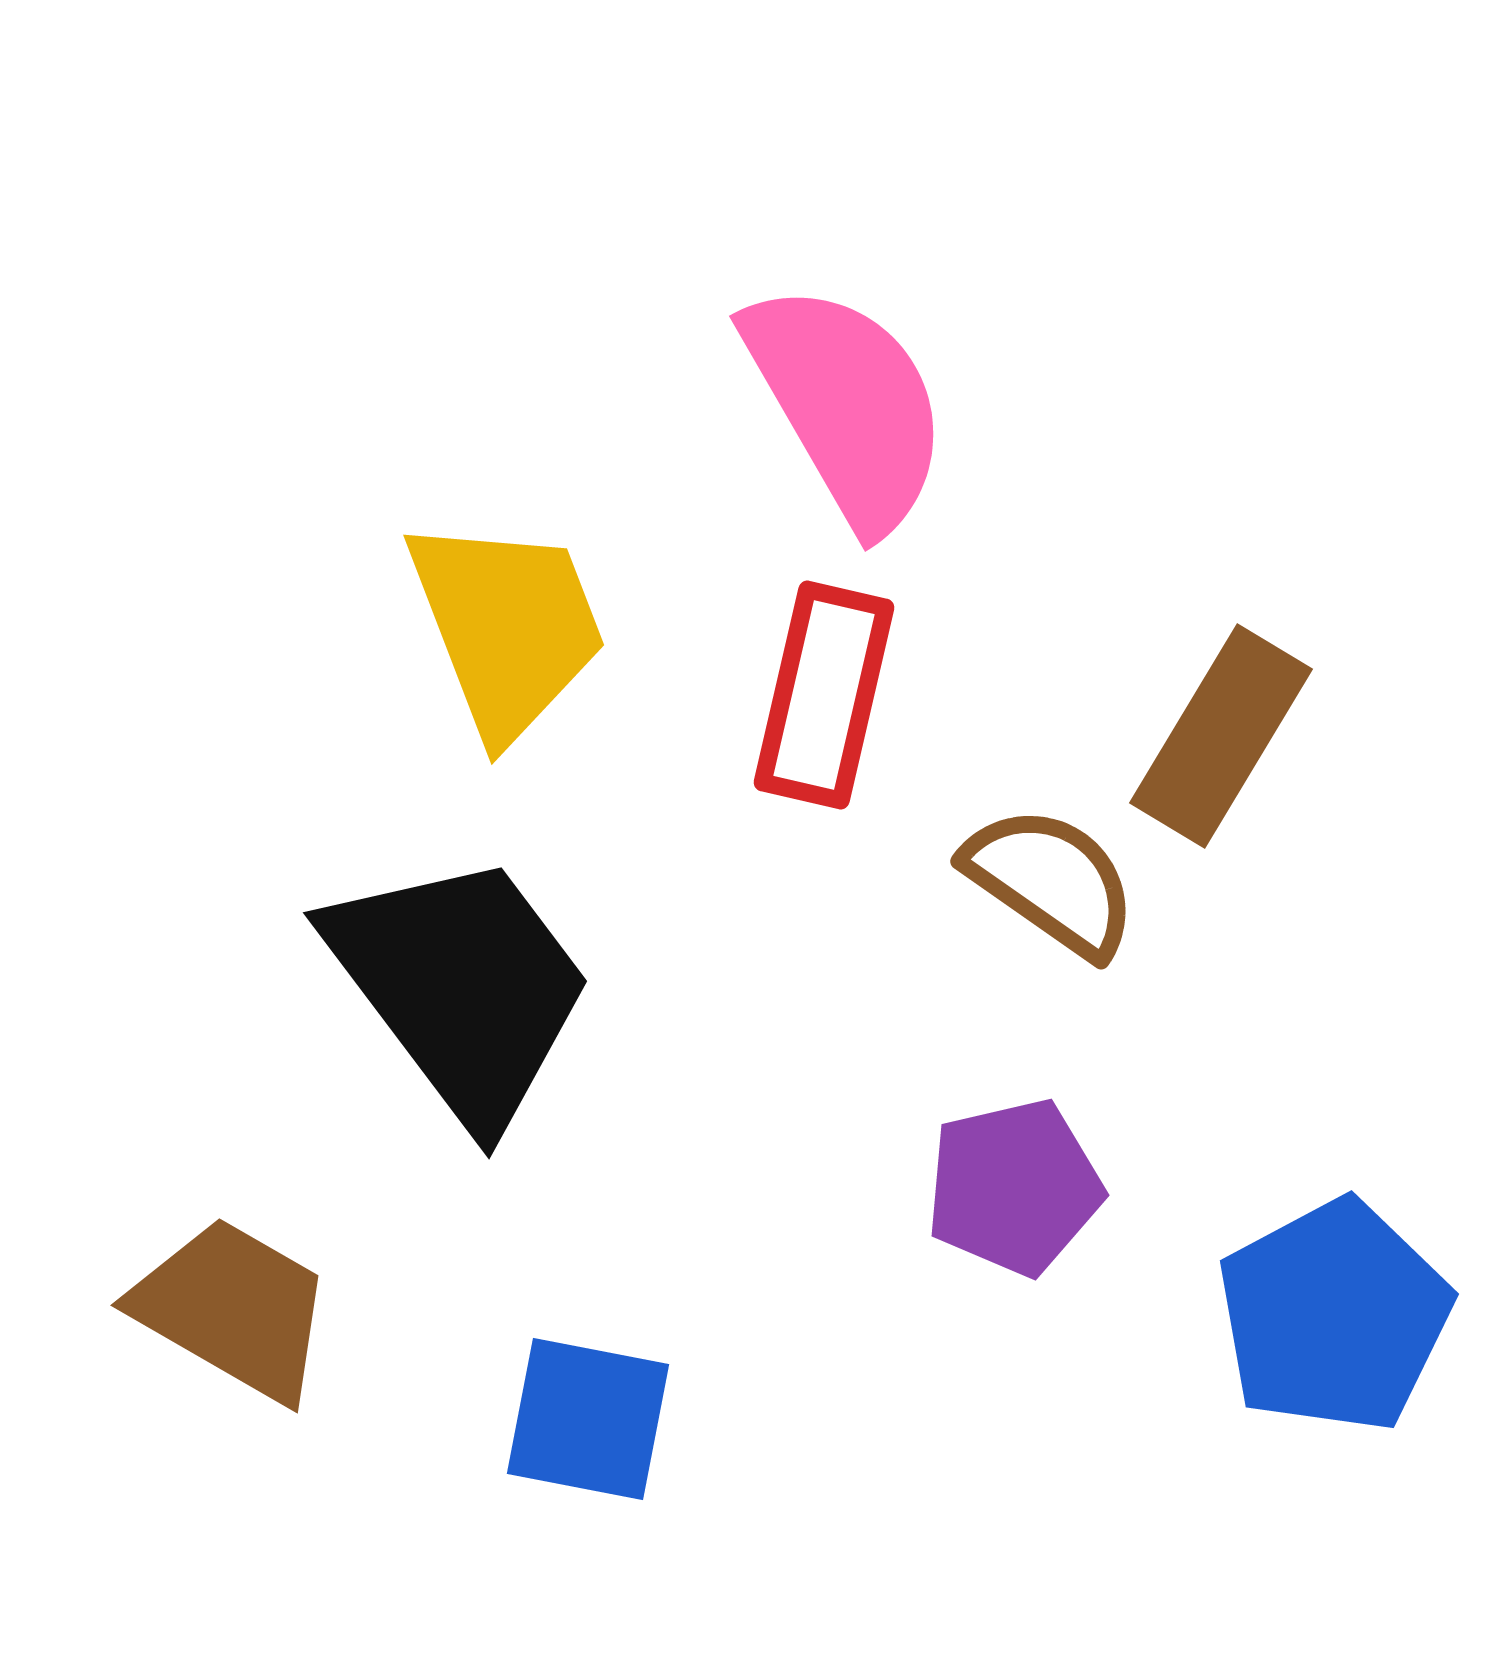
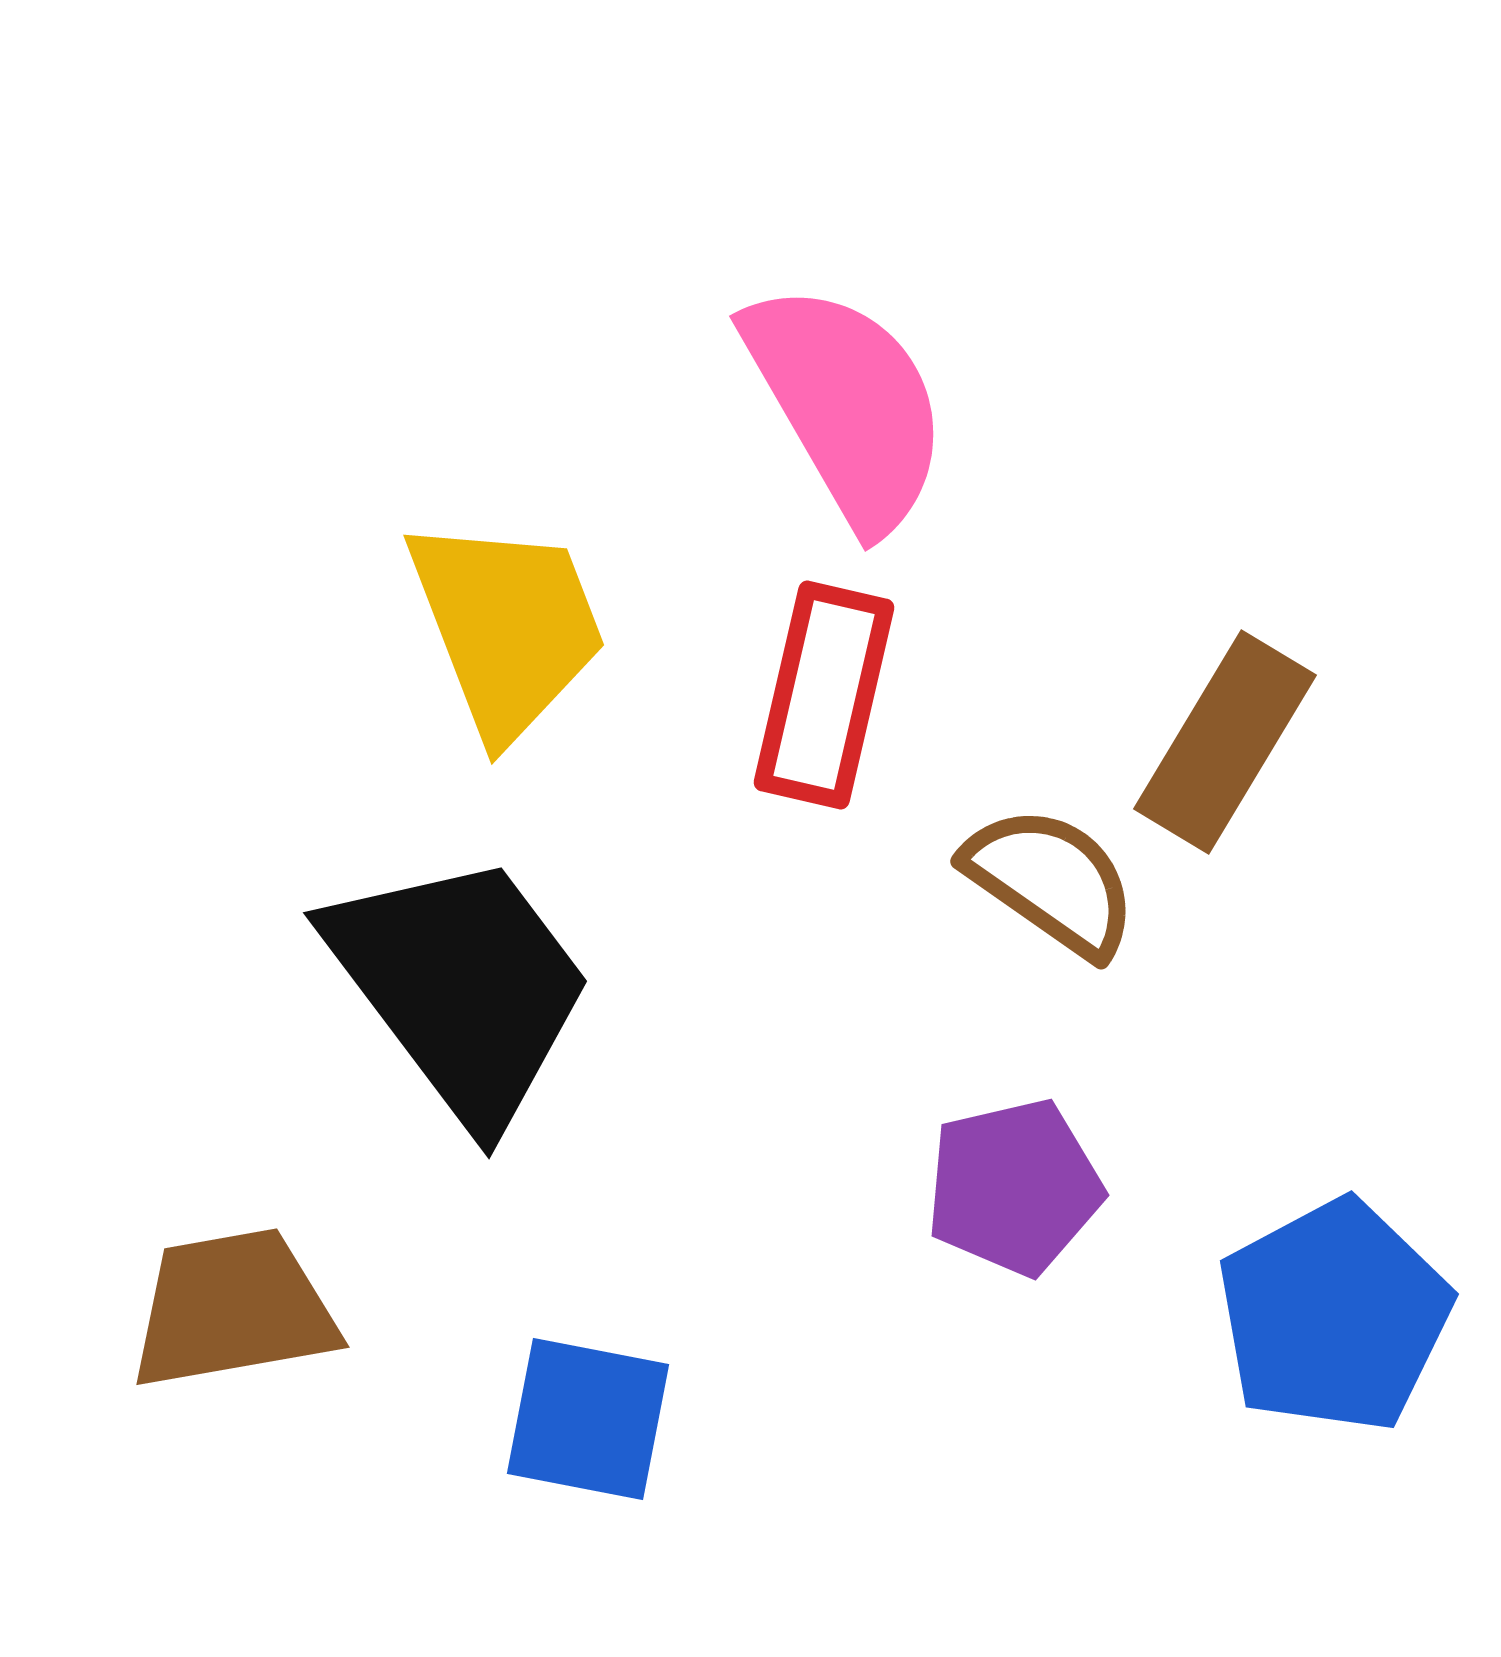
brown rectangle: moved 4 px right, 6 px down
brown trapezoid: rotated 40 degrees counterclockwise
